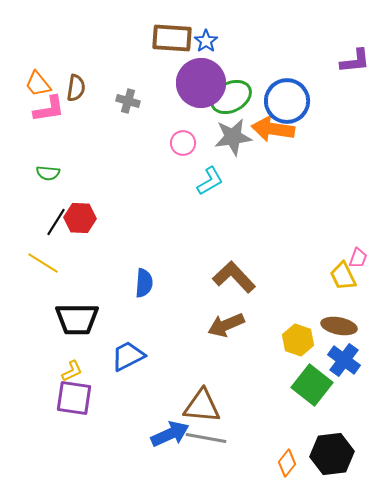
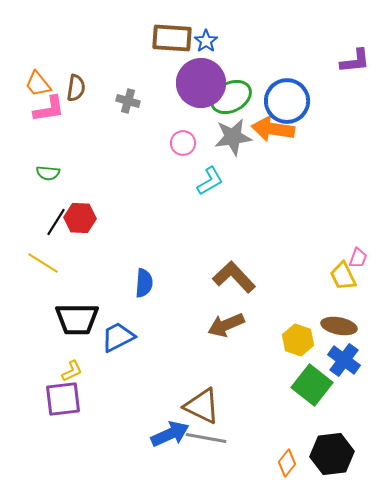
blue trapezoid: moved 10 px left, 19 px up
purple square: moved 11 px left, 1 px down; rotated 15 degrees counterclockwise
brown triangle: rotated 21 degrees clockwise
